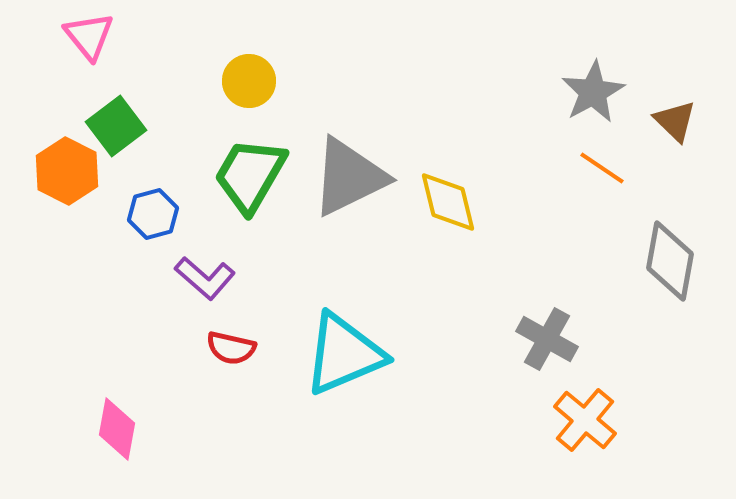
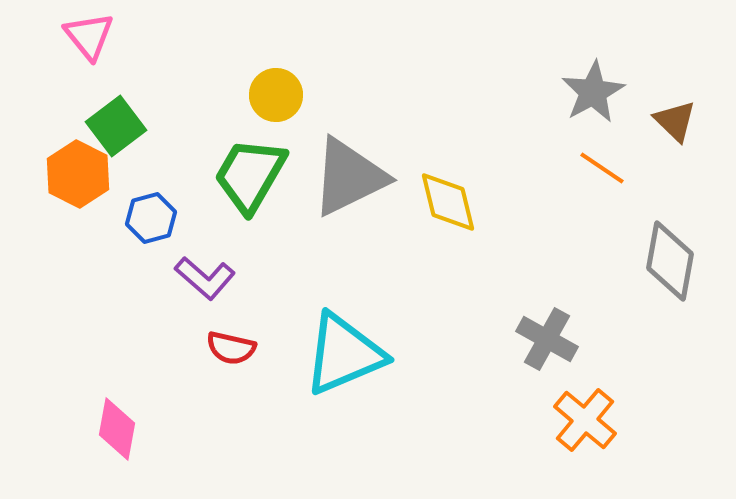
yellow circle: moved 27 px right, 14 px down
orange hexagon: moved 11 px right, 3 px down
blue hexagon: moved 2 px left, 4 px down
